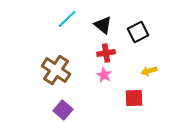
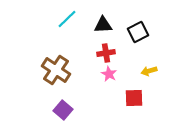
black triangle: rotated 42 degrees counterclockwise
pink star: moved 5 px right, 1 px up
